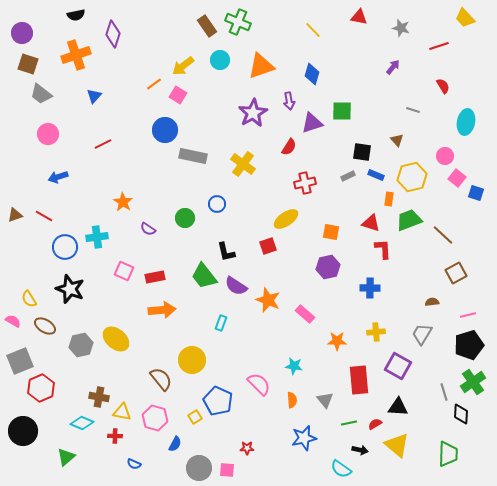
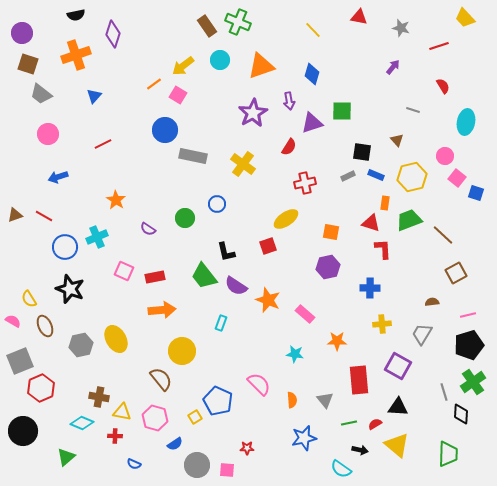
orange rectangle at (389, 199): moved 4 px left, 4 px down
orange star at (123, 202): moved 7 px left, 2 px up
cyan cross at (97, 237): rotated 15 degrees counterclockwise
brown ellipse at (45, 326): rotated 35 degrees clockwise
yellow cross at (376, 332): moved 6 px right, 8 px up
yellow ellipse at (116, 339): rotated 20 degrees clockwise
yellow circle at (192, 360): moved 10 px left, 9 px up
cyan star at (294, 366): moved 1 px right, 12 px up
blue semicircle at (175, 444): rotated 28 degrees clockwise
gray circle at (199, 468): moved 2 px left, 3 px up
